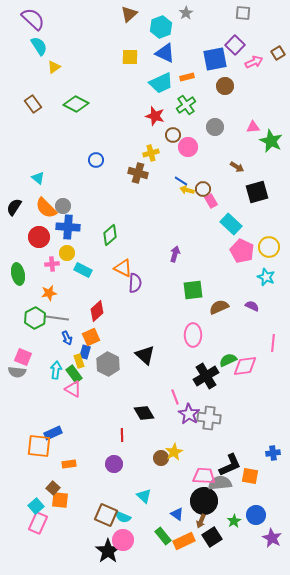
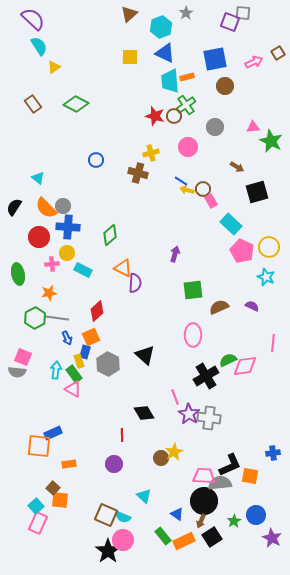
purple square at (235, 45): moved 5 px left, 23 px up; rotated 24 degrees counterclockwise
cyan trapezoid at (161, 83): moved 9 px right, 2 px up; rotated 110 degrees clockwise
brown circle at (173, 135): moved 1 px right, 19 px up
